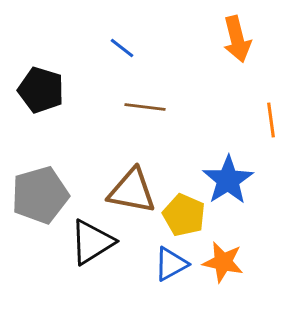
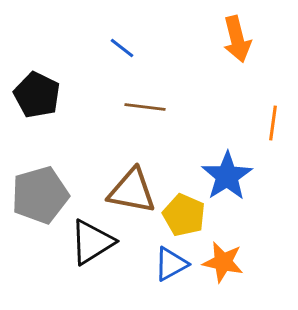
black pentagon: moved 4 px left, 5 px down; rotated 9 degrees clockwise
orange line: moved 2 px right, 3 px down; rotated 16 degrees clockwise
blue star: moved 1 px left, 4 px up
